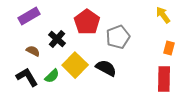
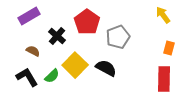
black cross: moved 3 px up
